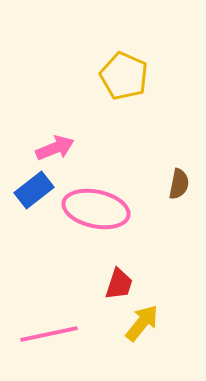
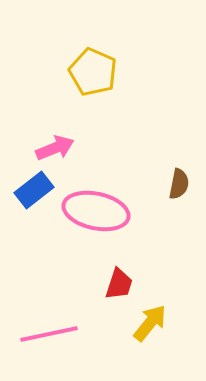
yellow pentagon: moved 31 px left, 4 px up
pink ellipse: moved 2 px down
yellow arrow: moved 8 px right
